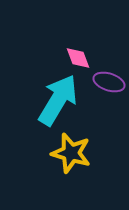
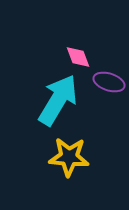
pink diamond: moved 1 px up
yellow star: moved 2 px left, 4 px down; rotated 12 degrees counterclockwise
